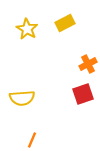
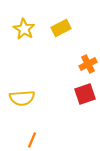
yellow rectangle: moved 4 px left, 5 px down
yellow star: moved 3 px left
red square: moved 2 px right
